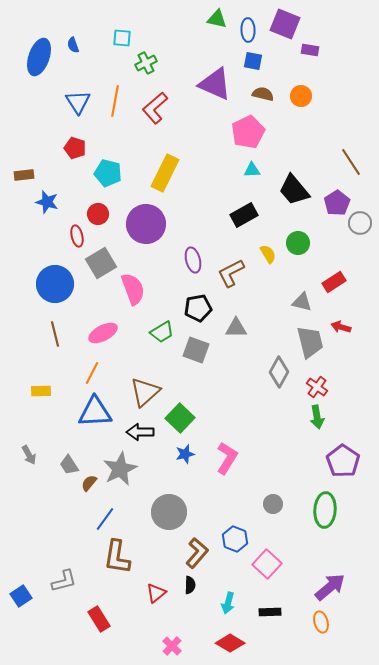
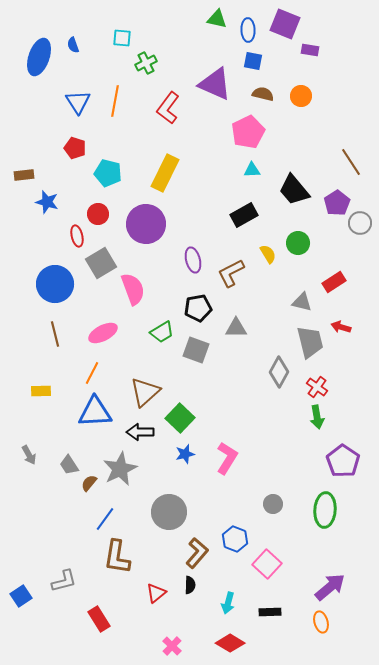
red L-shape at (155, 108): moved 13 px right; rotated 12 degrees counterclockwise
